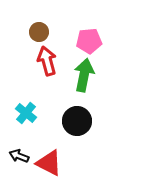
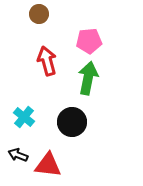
brown circle: moved 18 px up
green arrow: moved 4 px right, 3 px down
cyan cross: moved 2 px left, 4 px down
black circle: moved 5 px left, 1 px down
black arrow: moved 1 px left, 1 px up
red triangle: moved 1 px left, 2 px down; rotated 20 degrees counterclockwise
